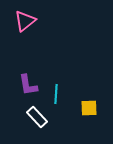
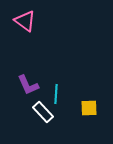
pink triangle: rotated 45 degrees counterclockwise
purple L-shape: rotated 15 degrees counterclockwise
white rectangle: moved 6 px right, 5 px up
